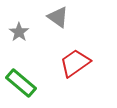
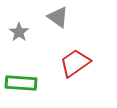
green rectangle: rotated 36 degrees counterclockwise
